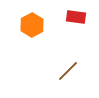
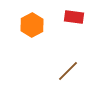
red rectangle: moved 2 px left
